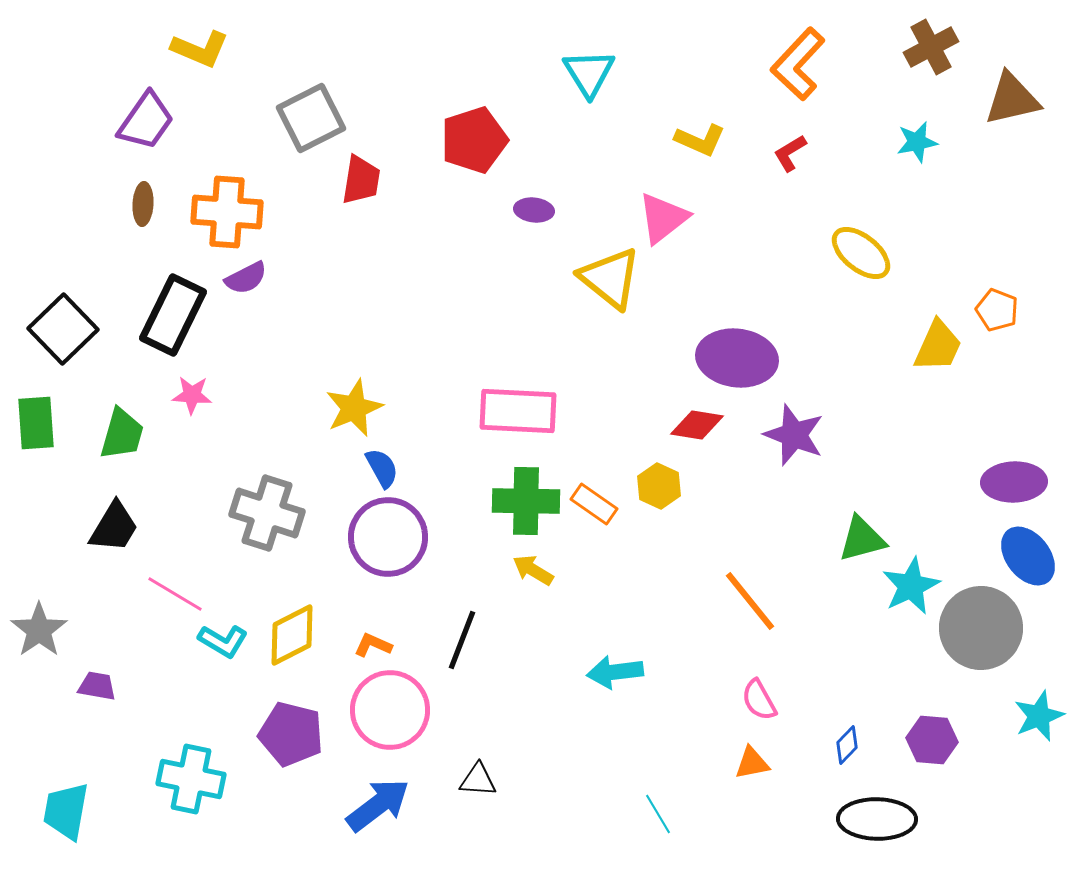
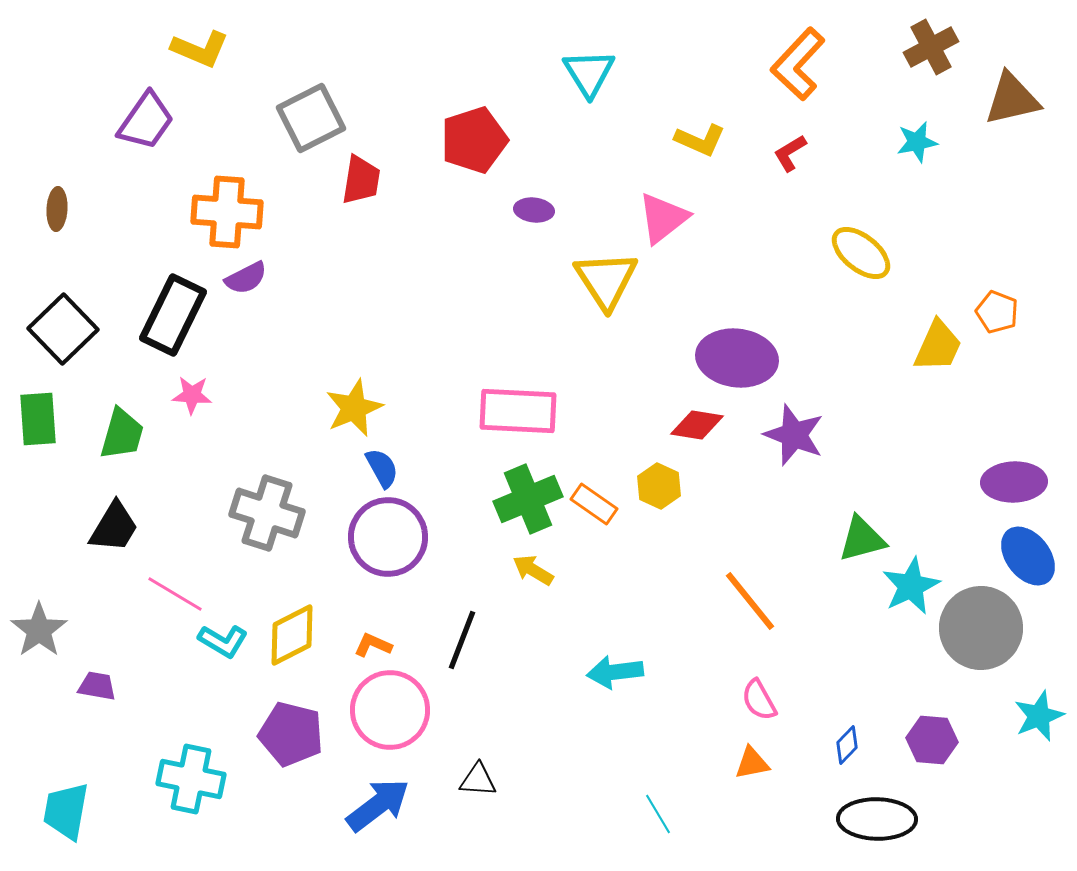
brown ellipse at (143, 204): moved 86 px left, 5 px down
yellow triangle at (610, 278): moved 4 px left, 2 px down; rotated 18 degrees clockwise
orange pentagon at (997, 310): moved 2 px down
green rectangle at (36, 423): moved 2 px right, 4 px up
green cross at (526, 501): moved 2 px right, 2 px up; rotated 24 degrees counterclockwise
